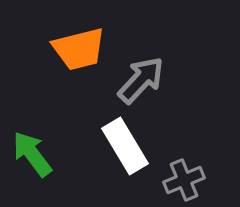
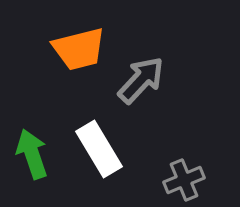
white rectangle: moved 26 px left, 3 px down
green arrow: rotated 18 degrees clockwise
